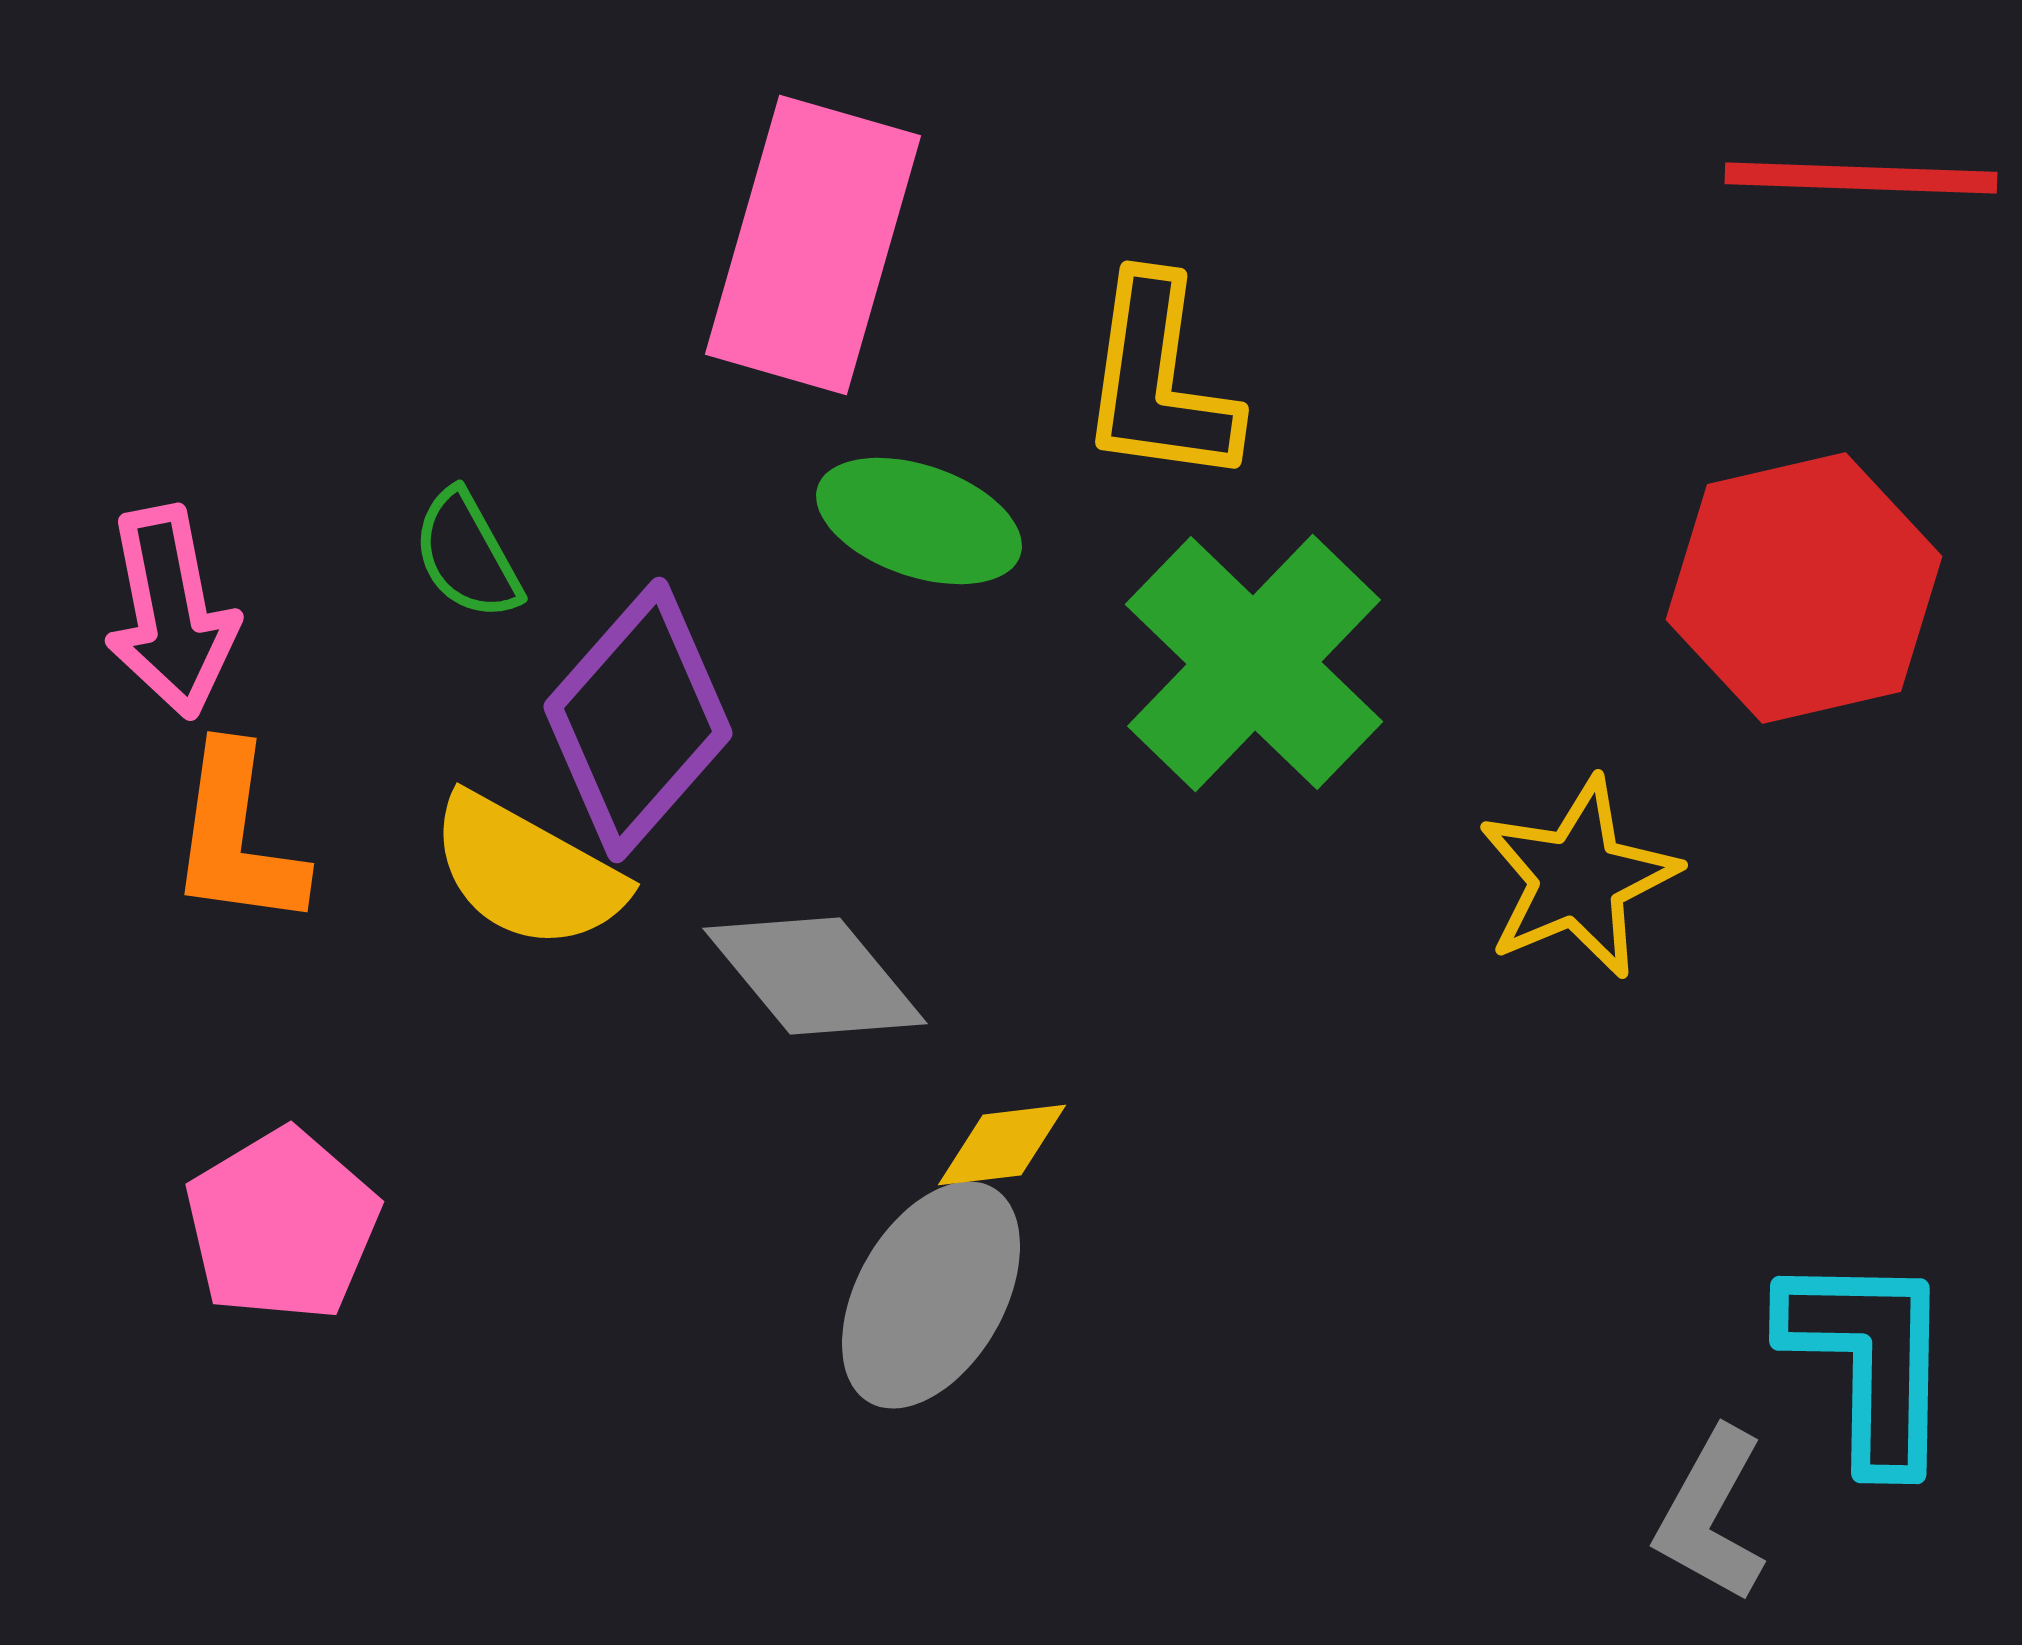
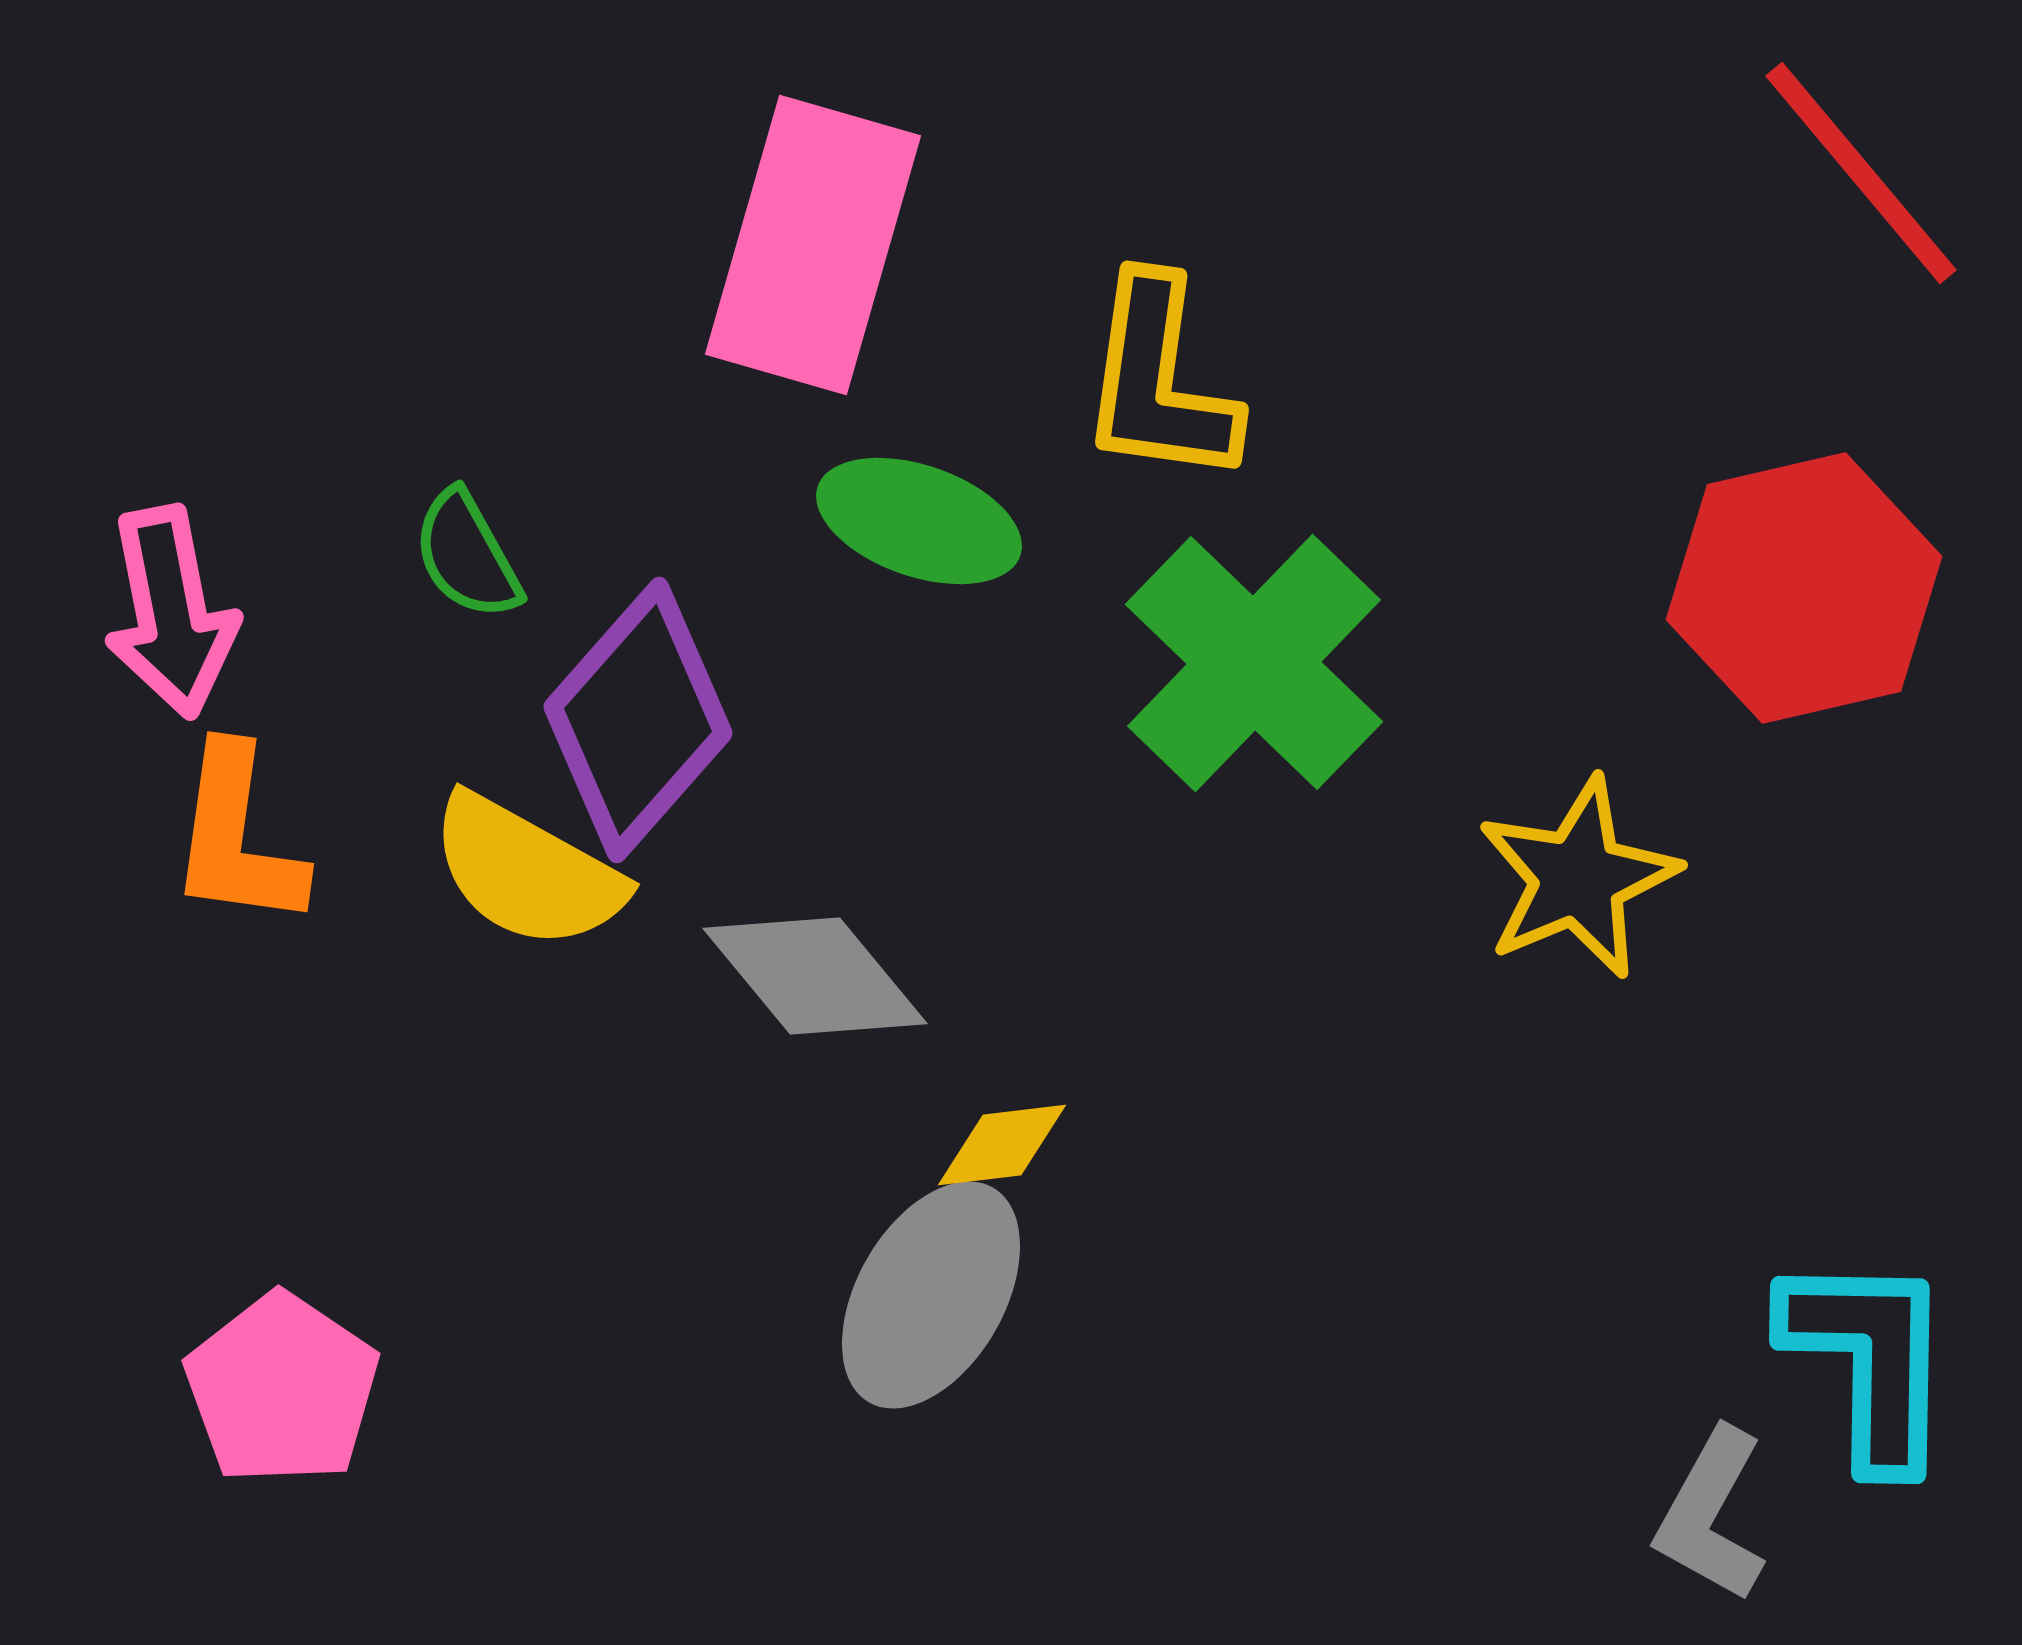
red line: moved 5 px up; rotated 48 degrees clockwise
pink pentagon: moved 164 px down; rotated 7 degrees counterclockwise
